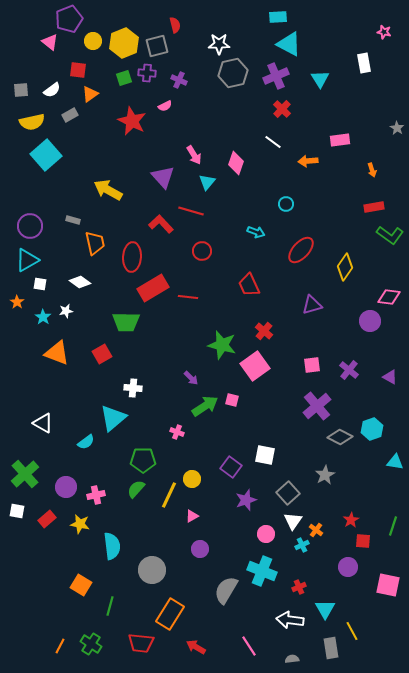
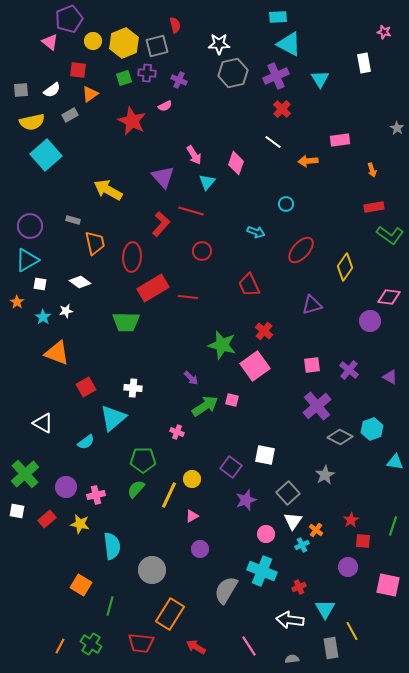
red L-shape at (161, 224): rotated 85 degrees clockwise
red square at (102, 354): moved 16 px left, 33 px down
